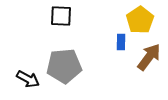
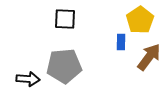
black square: moved 4 px right, 3 px down
black arrow: rotated 25 degrees counterclockwise
